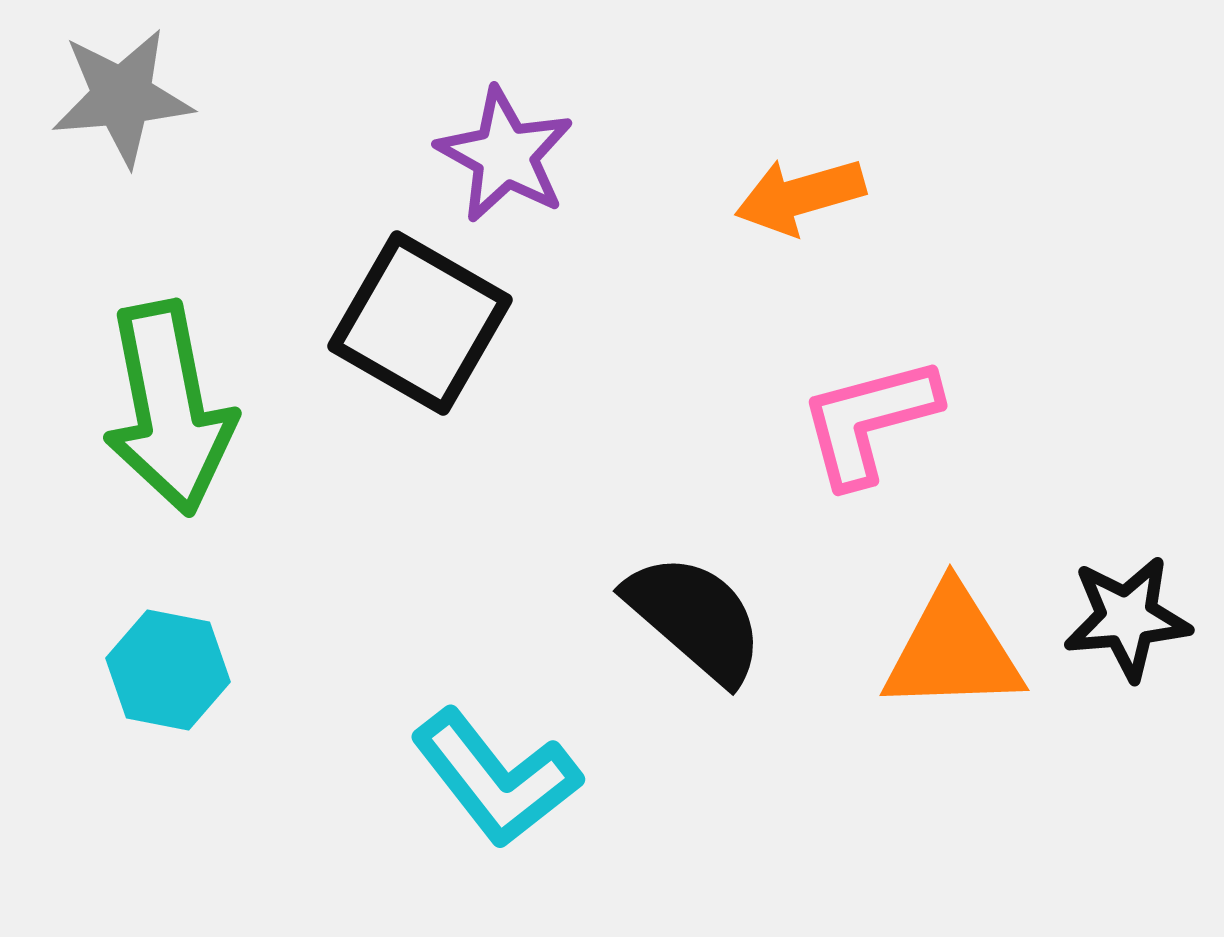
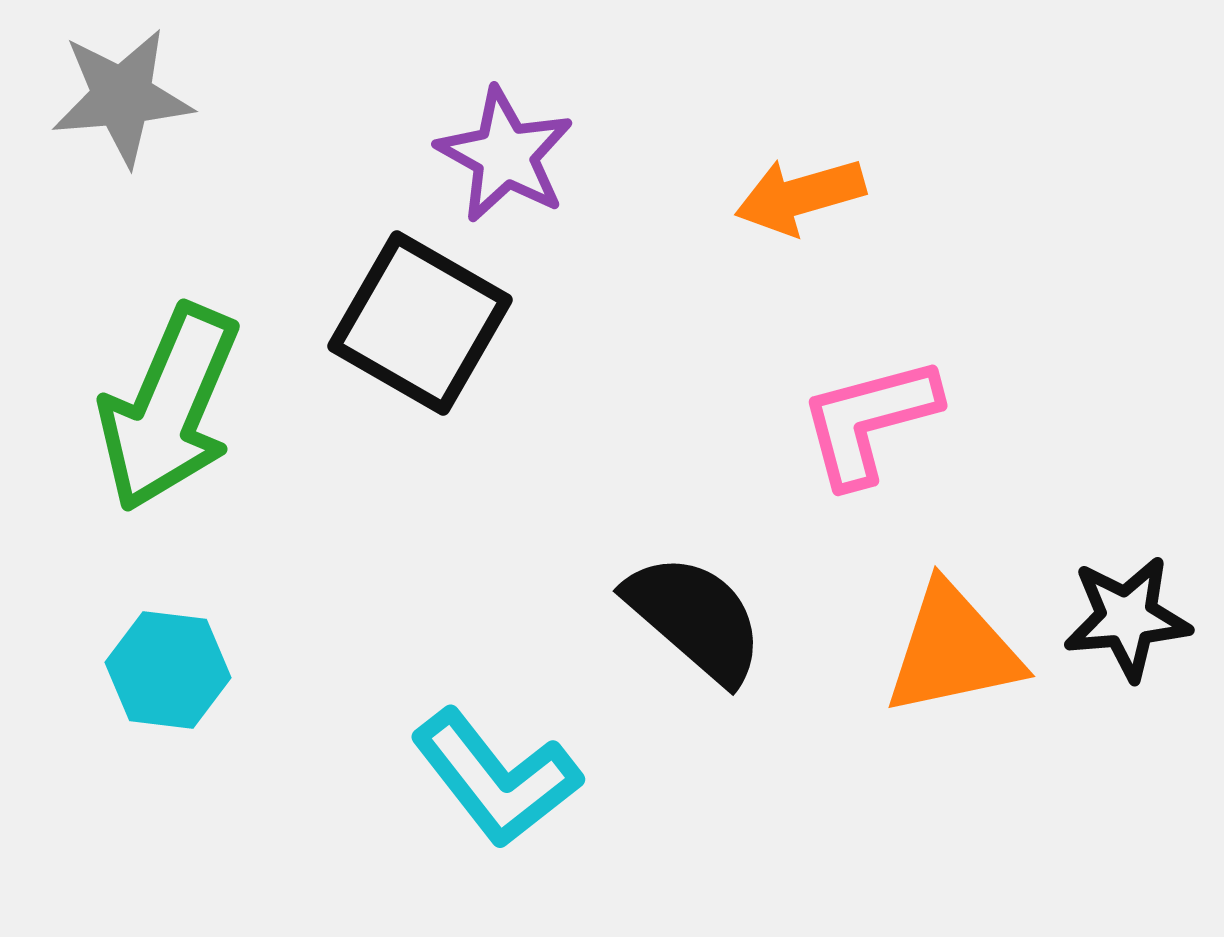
green arrow: rotated 34 degrees clockwise
orange triangle: rotated 10 degrees counterclockwise
cyan hexagon: rotated 4 degrees counterclockwise
